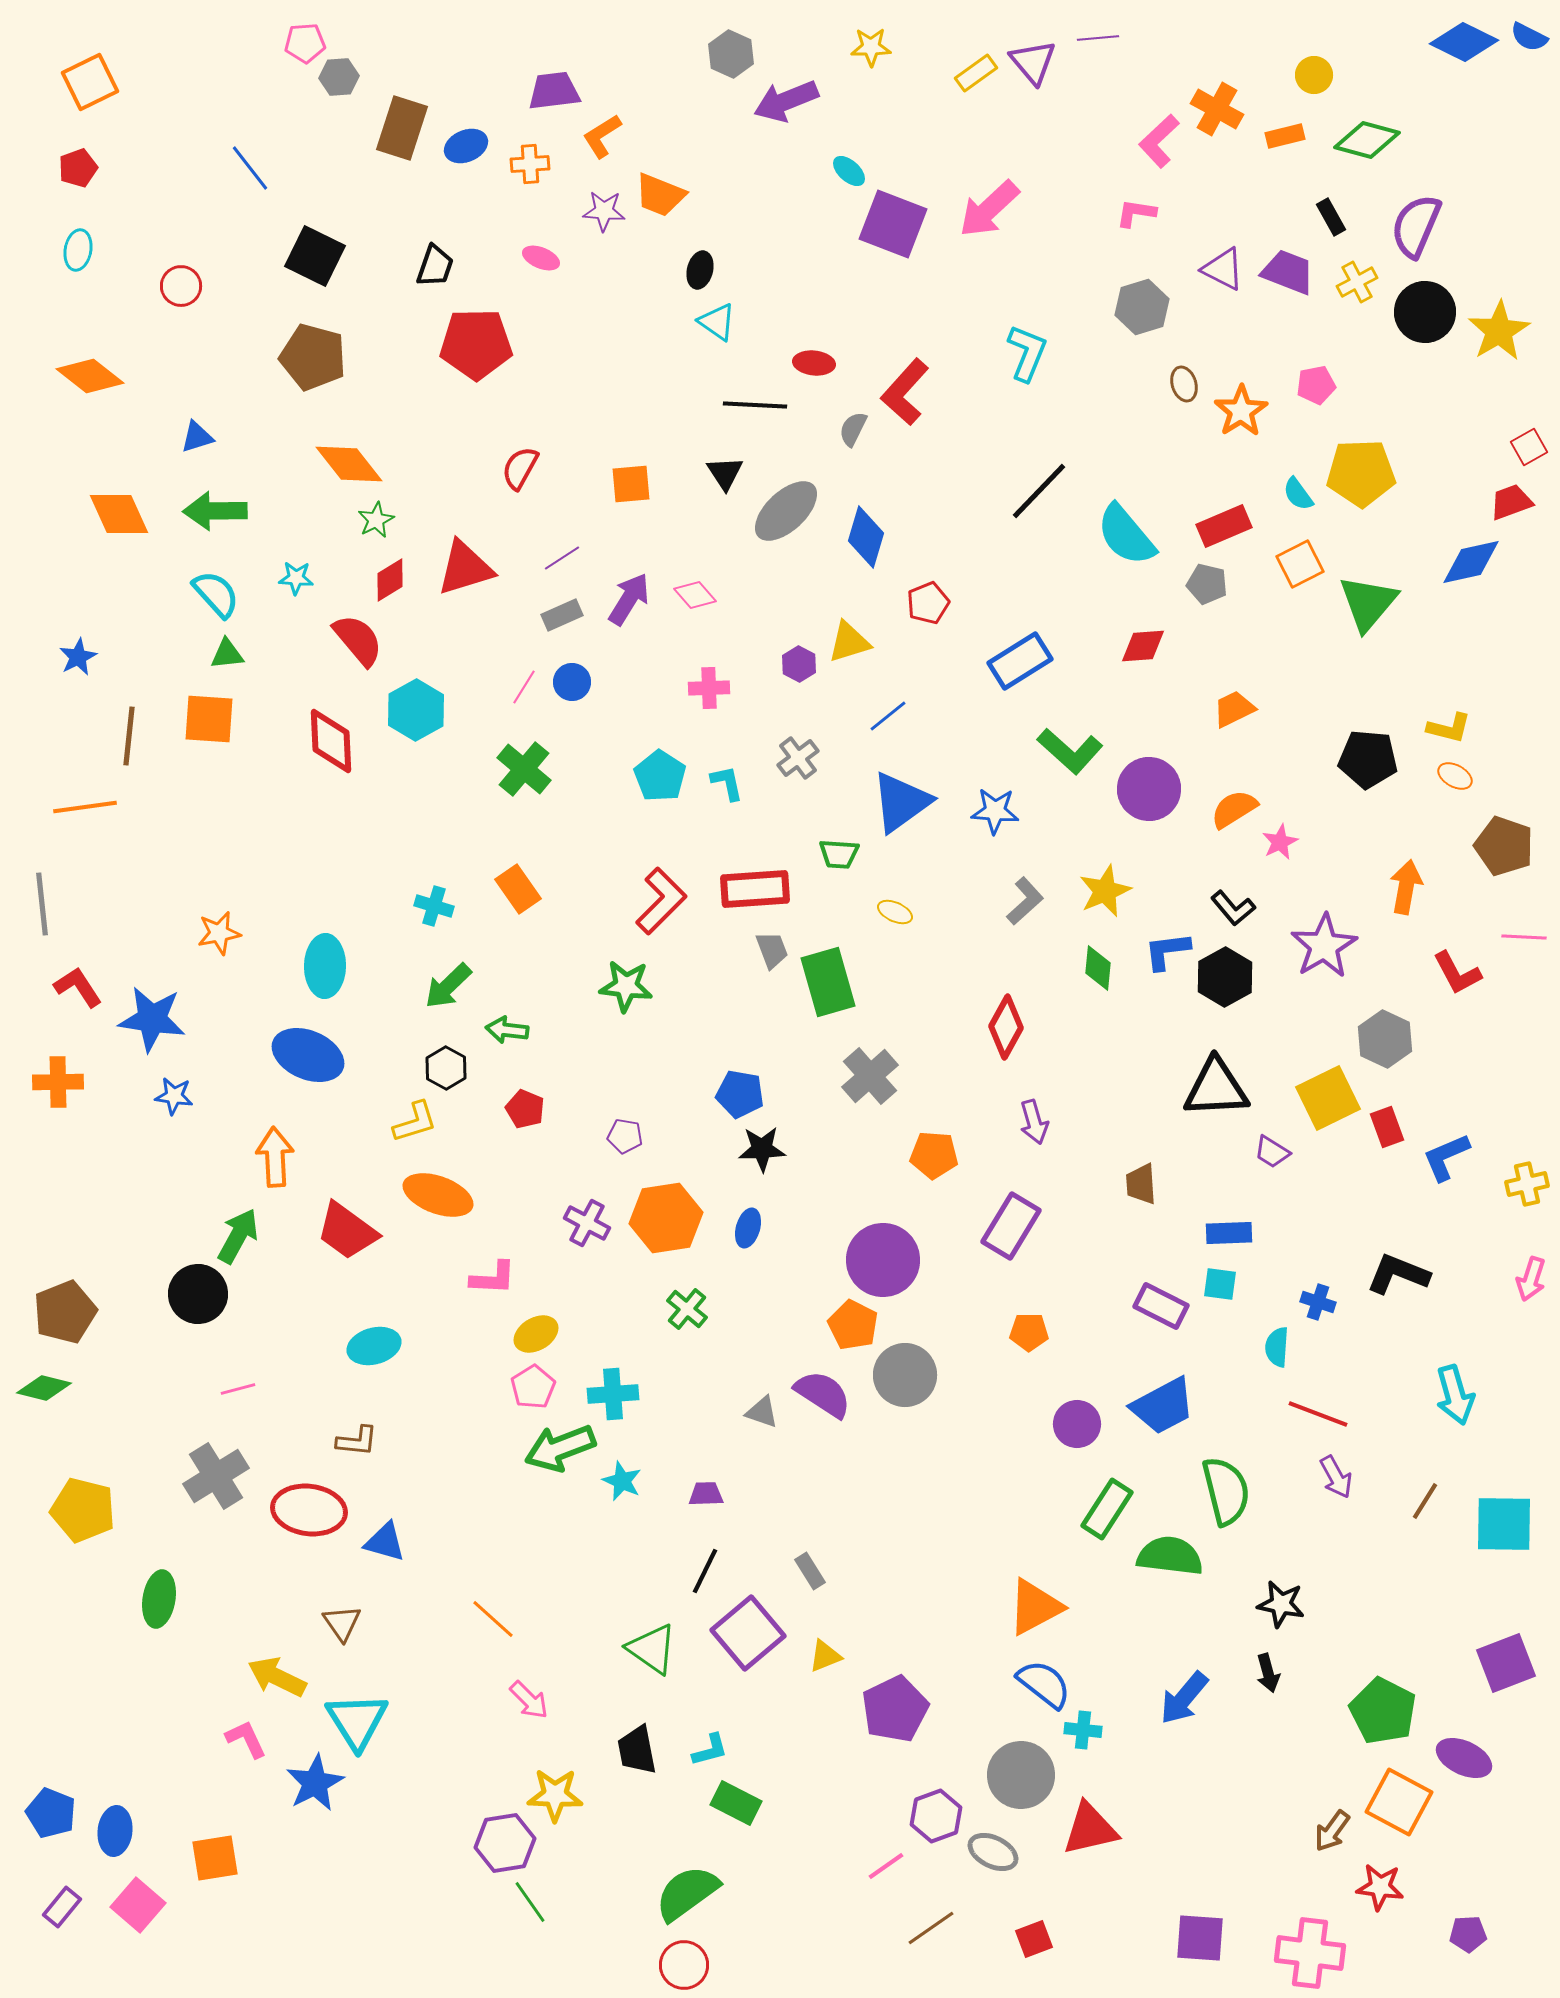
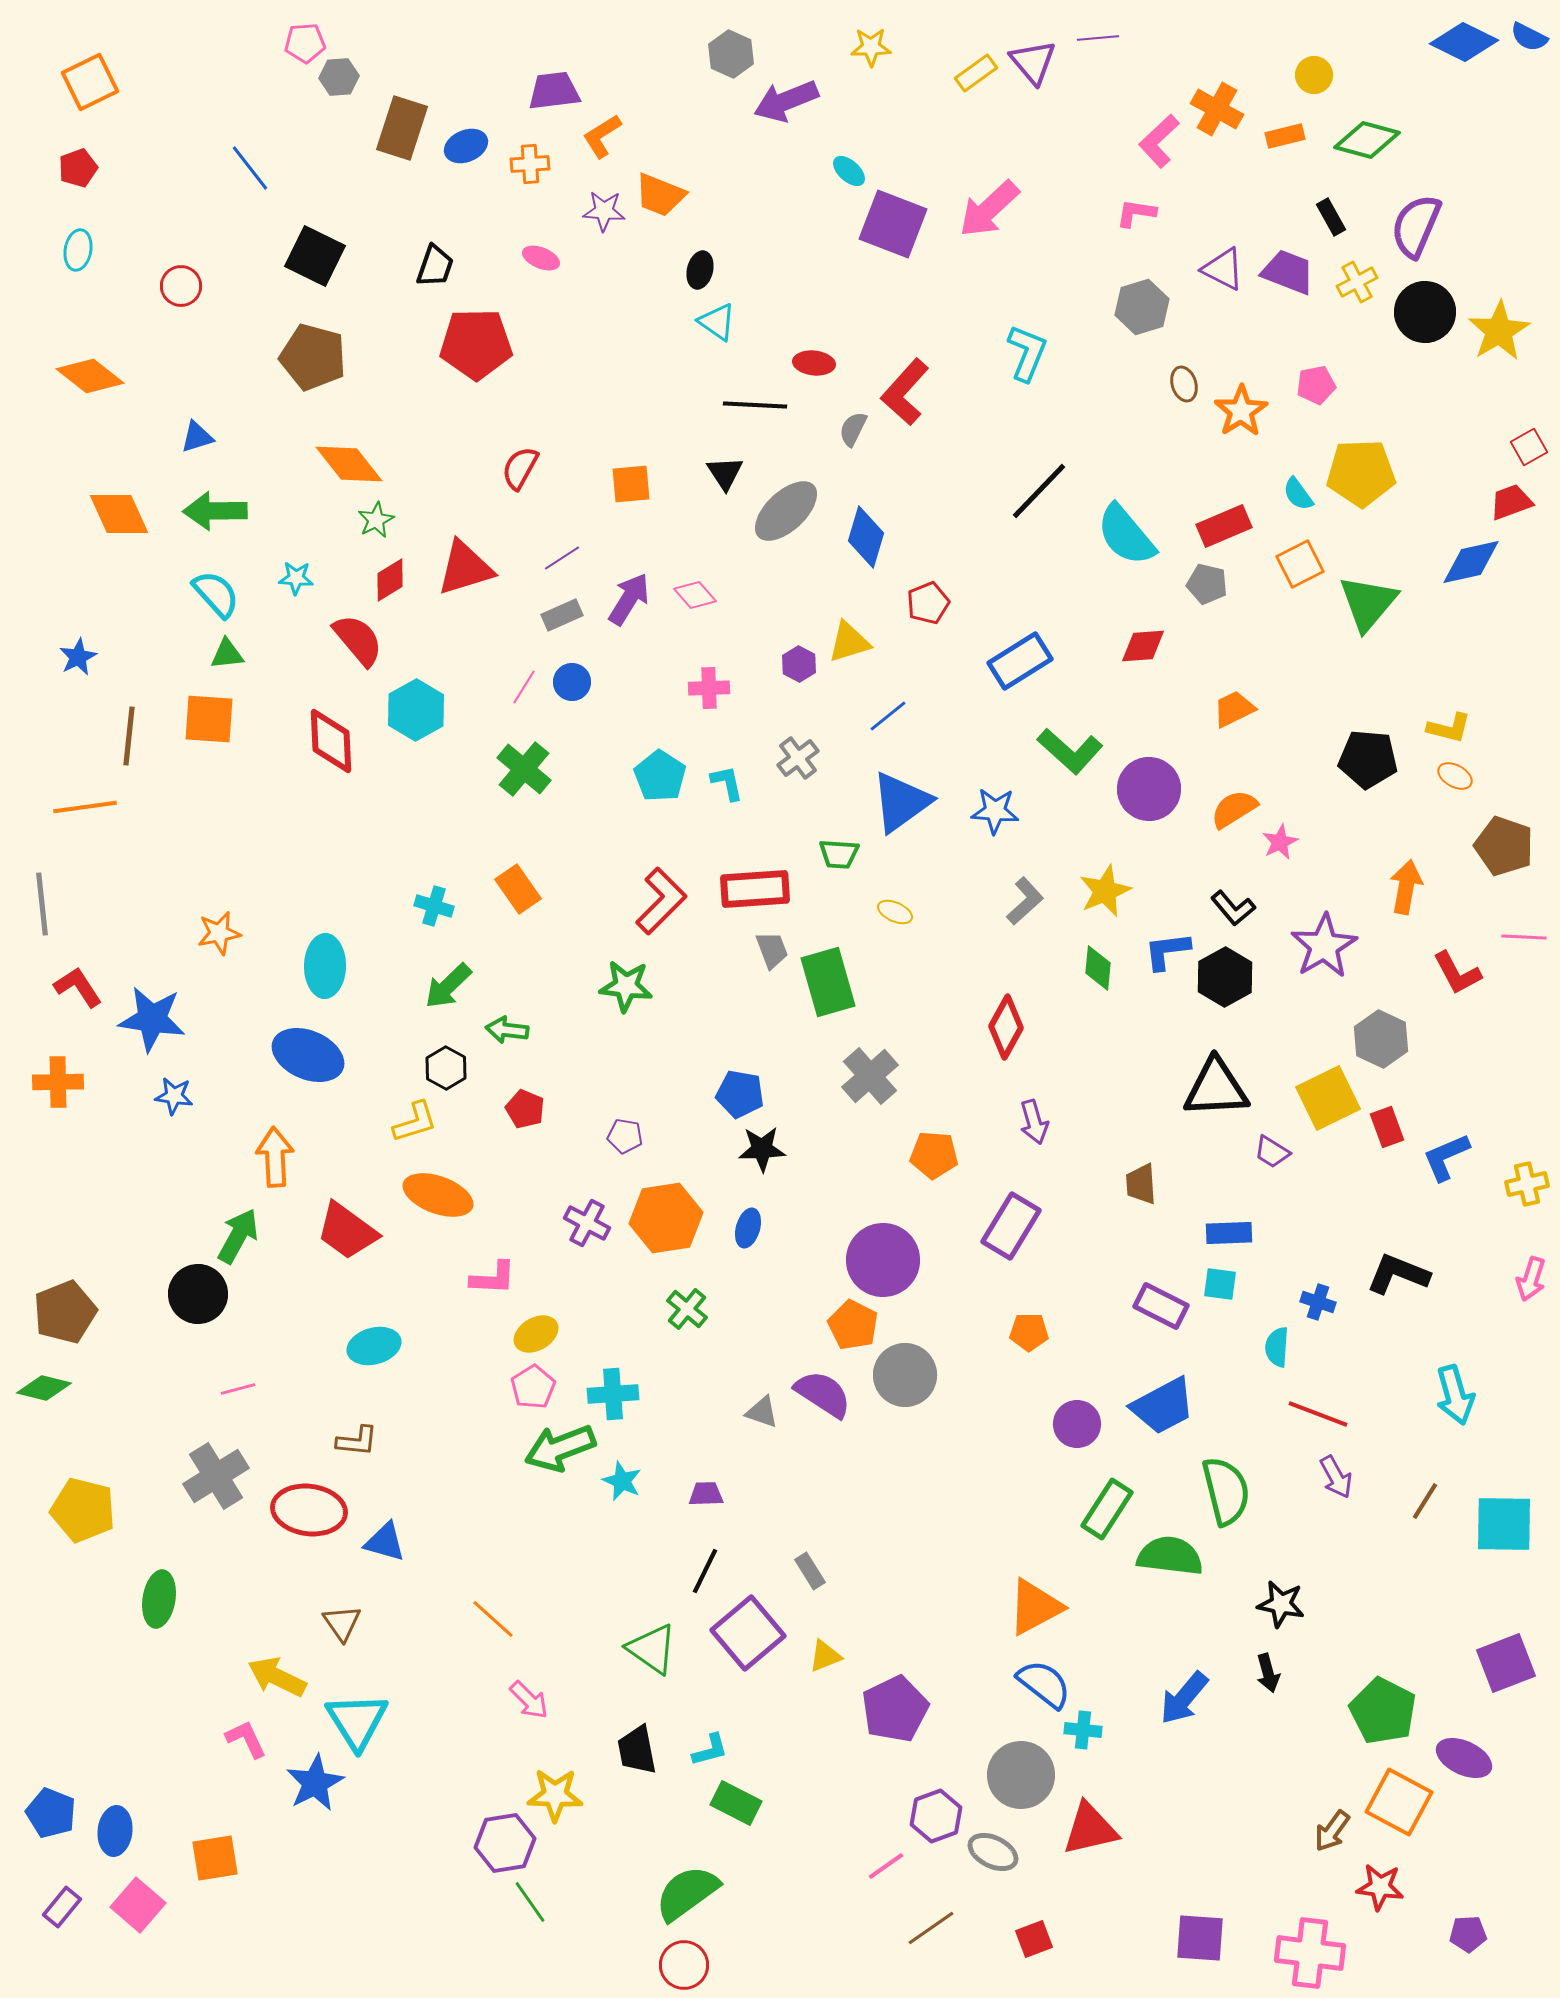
gray hexagon at (1385, 1039): moved 4 px left
